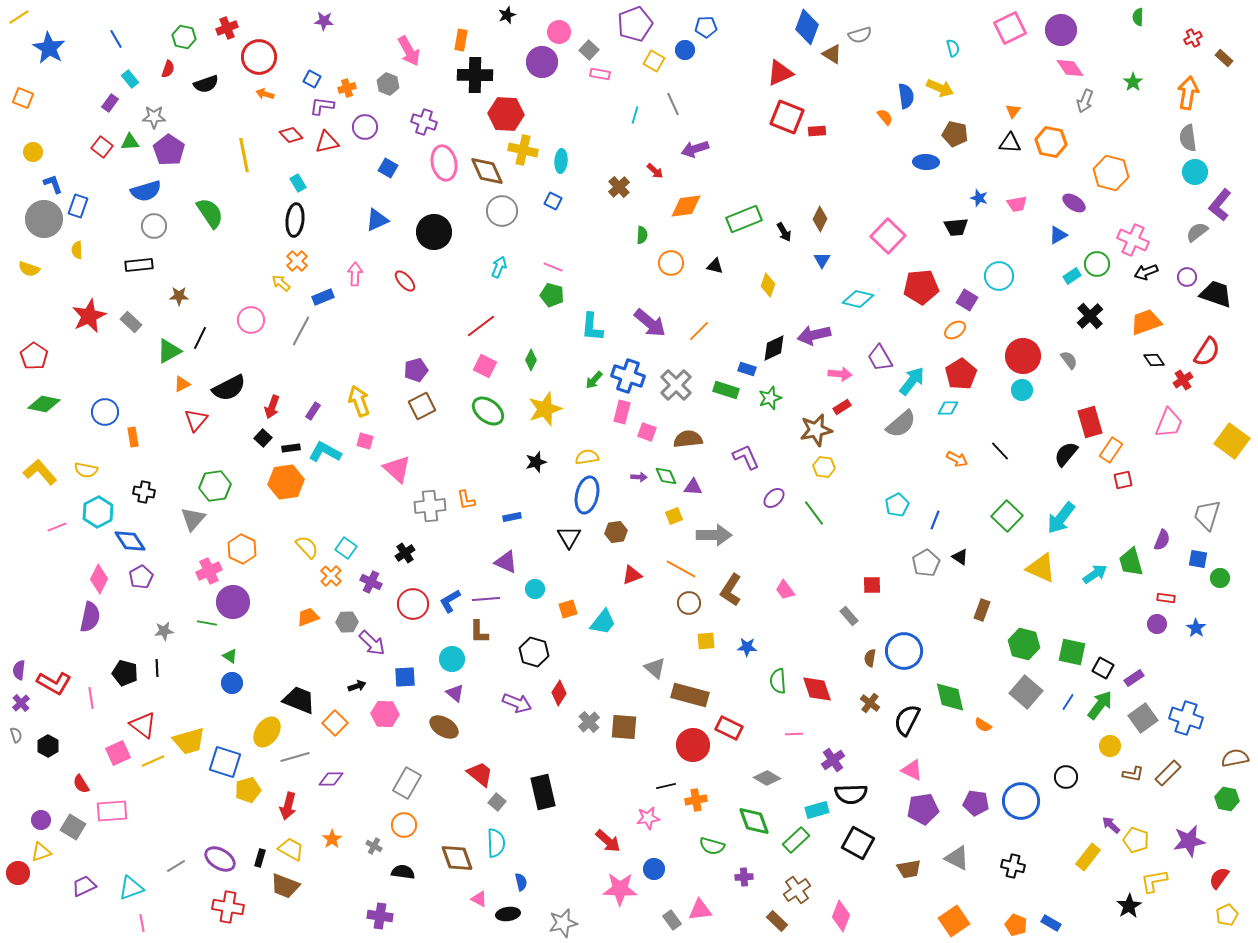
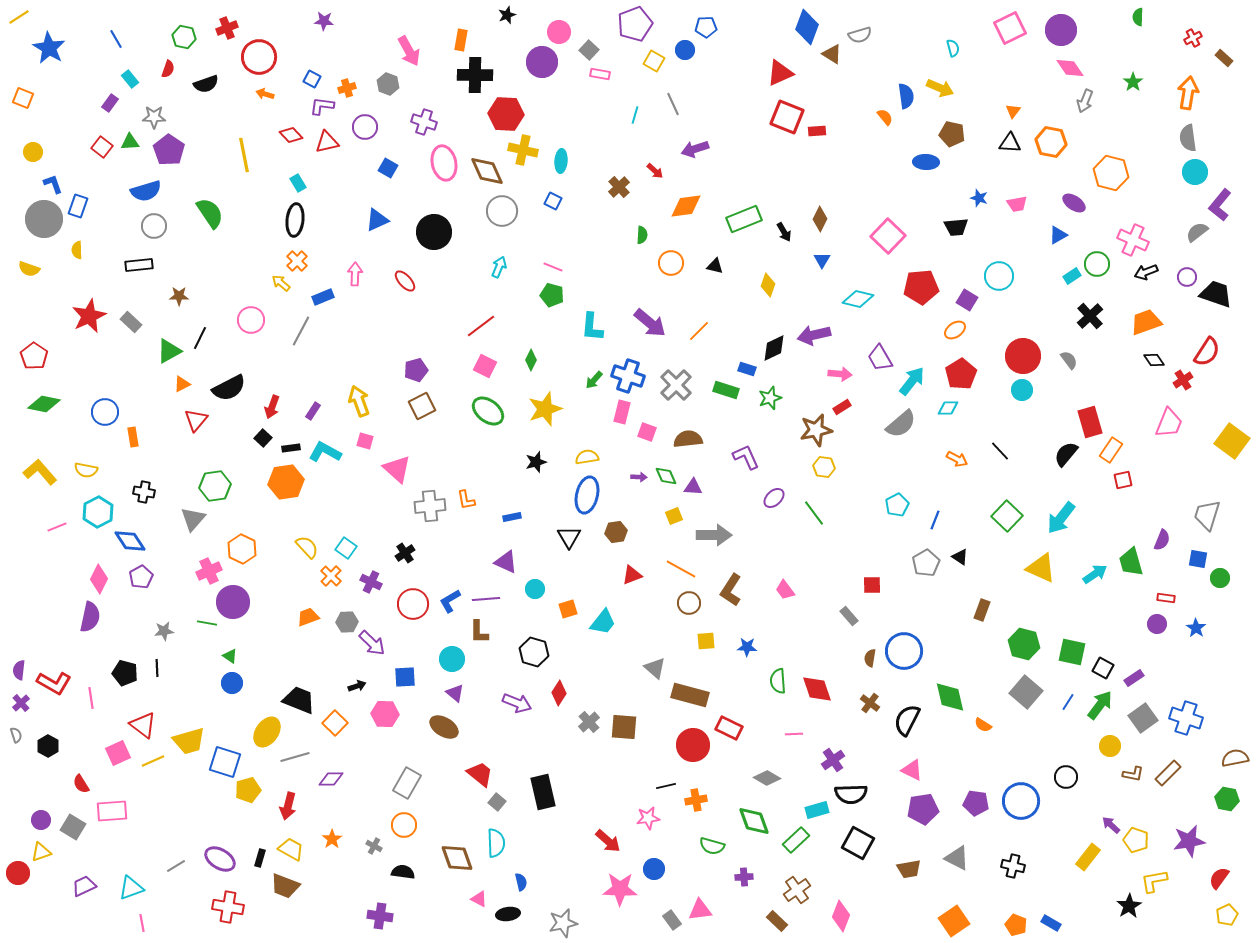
brown pentagon at (955, 134): moved 3 px left
